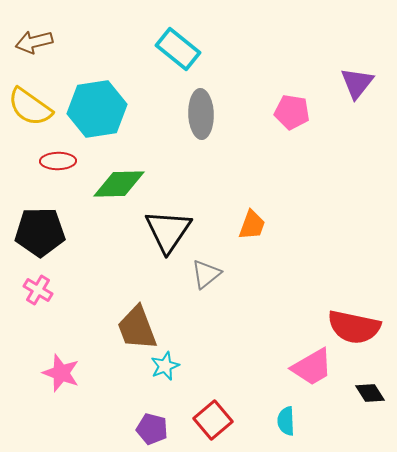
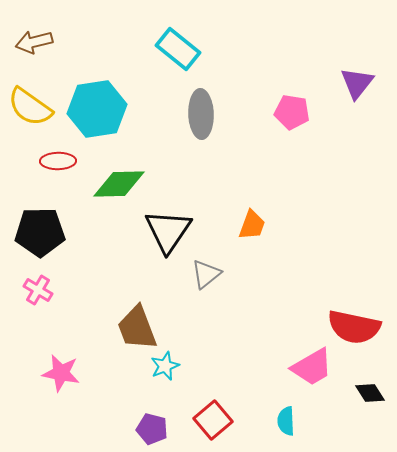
pink star: rotated 9 degrees counterclockwise
